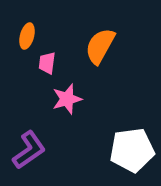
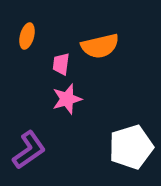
orange semicircle: rotated 132 degrees counterclockwise
pink trapezoid: moved 14 px right, 1 px down
white pentagon: moved 1 px left, 3 px up; rotated 9 degrees counterclockwise
